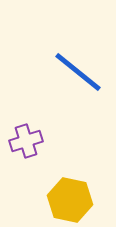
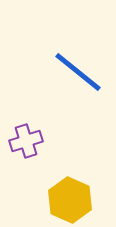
yellow hexagon: rotated 12 degrees clockwise
